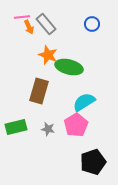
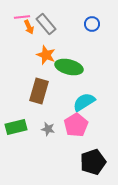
orange star: moved 2 px left
